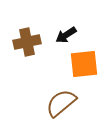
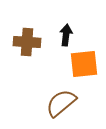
black arrow: rotated 130 degrees clockwise
brown cross: rotated 16 degrees clockwise
